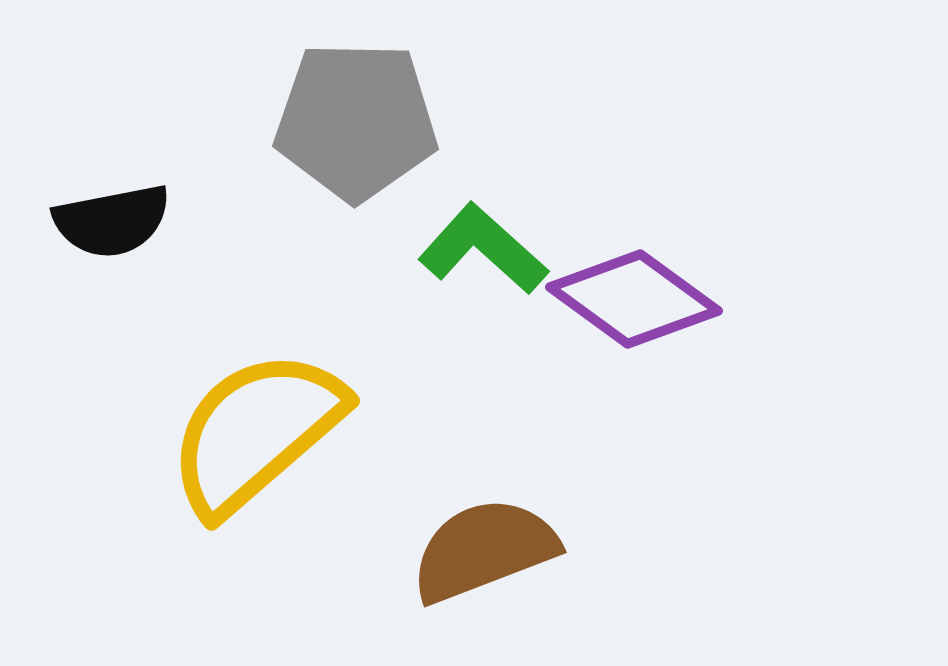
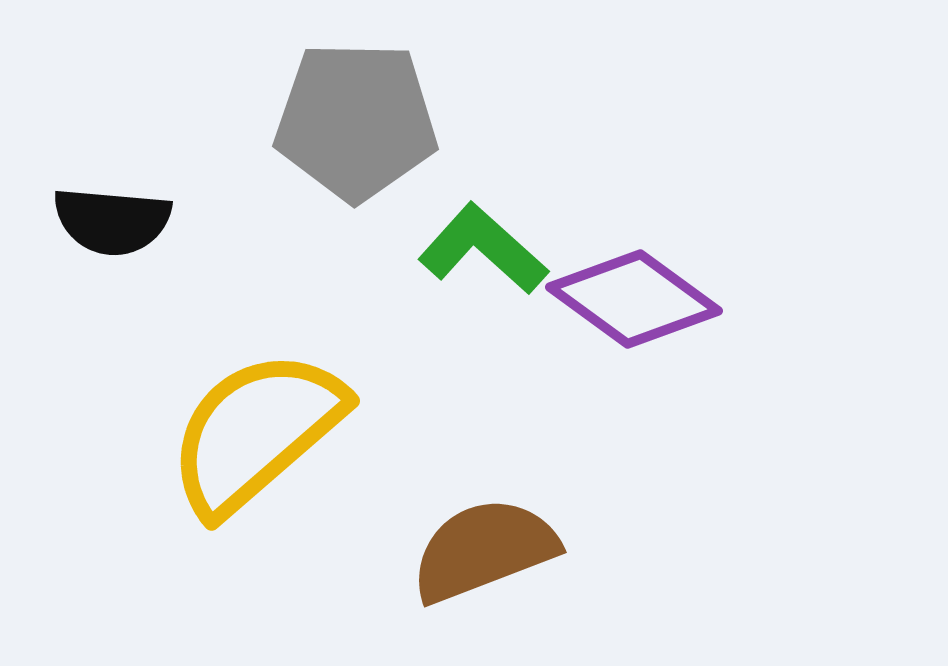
black semicircle: rotated 16 degrees clockwise
